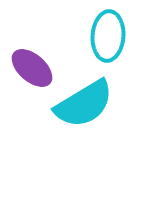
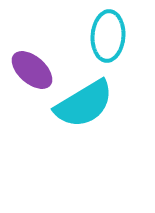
purple ellipse: moved 2 px down
